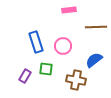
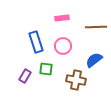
pink rectangle: moved 7 px left, 8 px down
